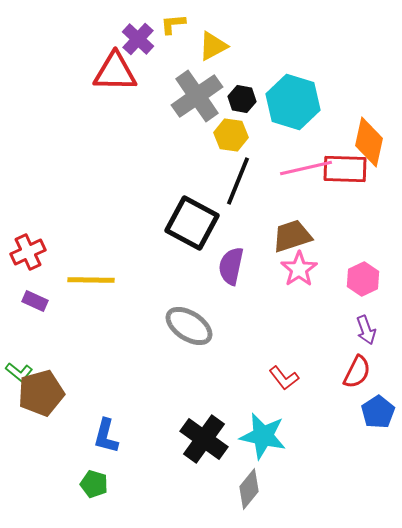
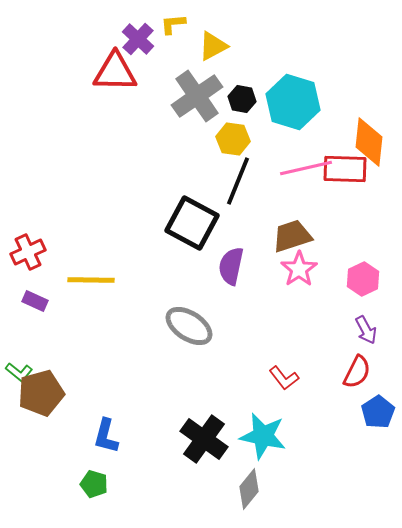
yellow hexagon: moved 2 px right, 4 px down
orange diamond: rotated 6 degrees counterclockwise
purple arrow: rotated 8 degrees counterclockwise
